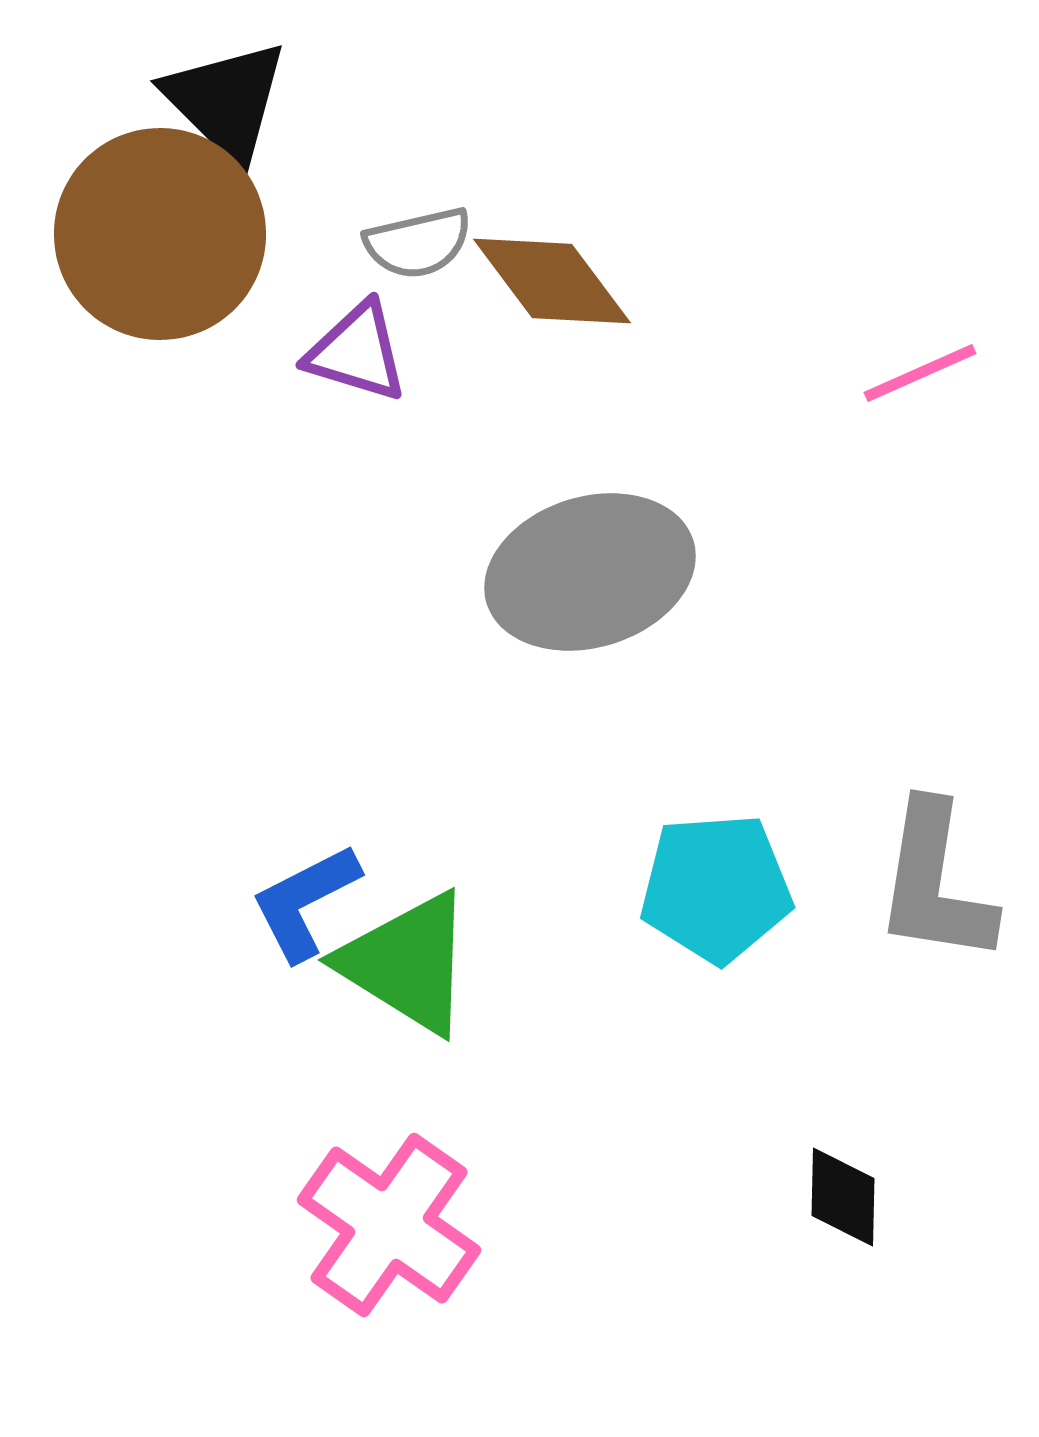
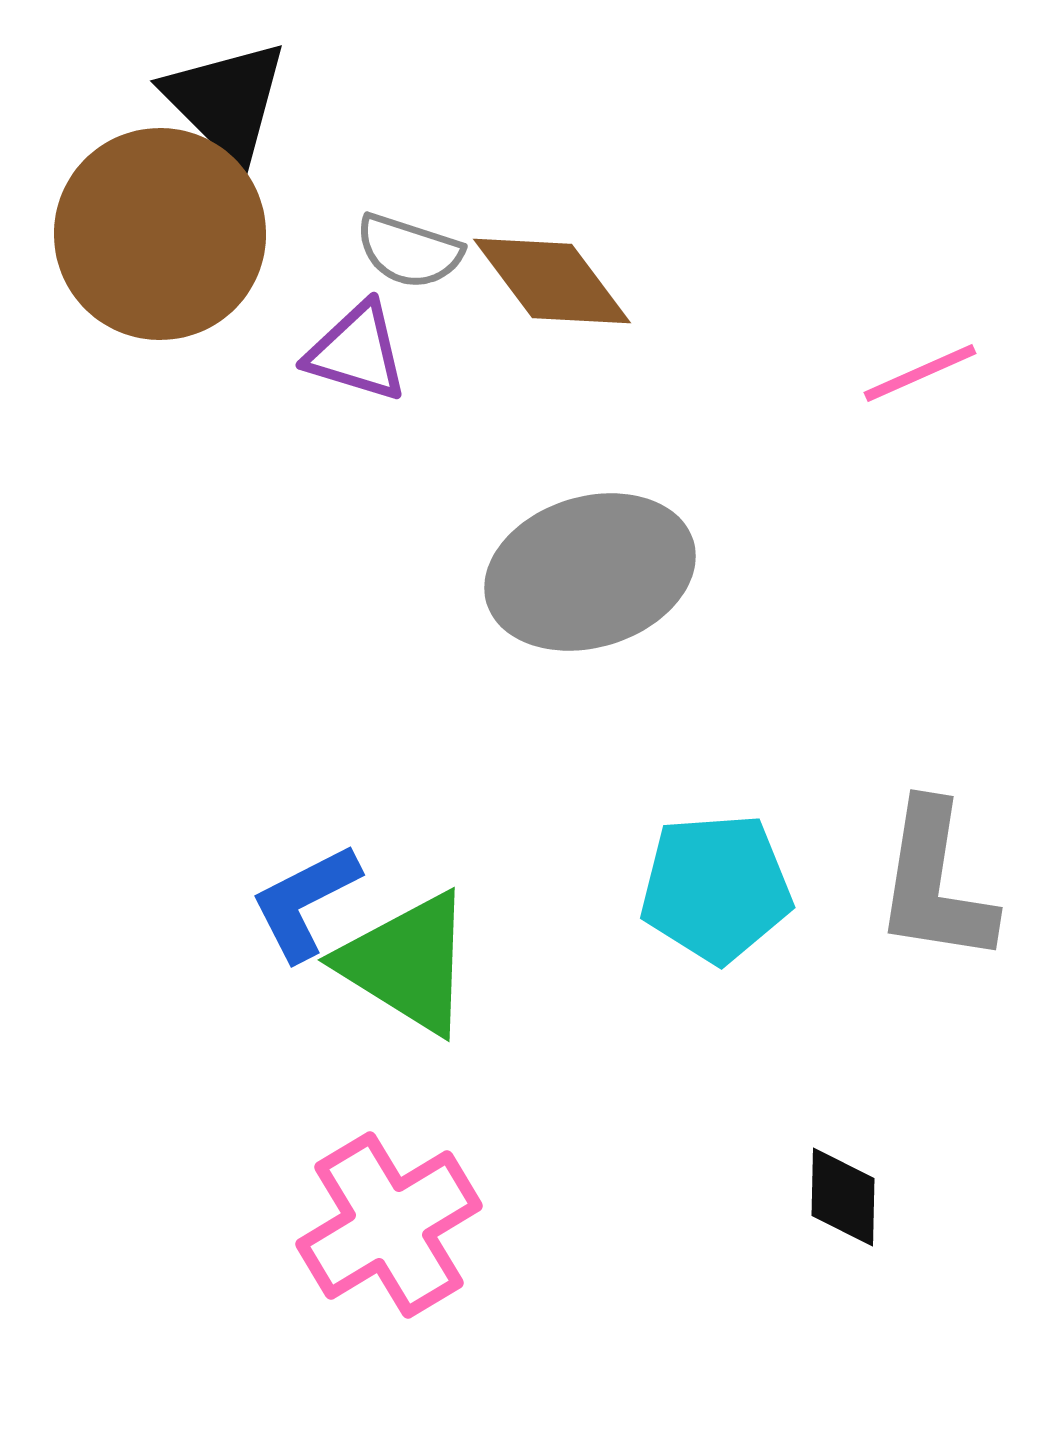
gray semicircle: moved 9 px left, 8 px down; rotated 31 degrees clockwise
pink cross: rotated 24 degrees clockwise
